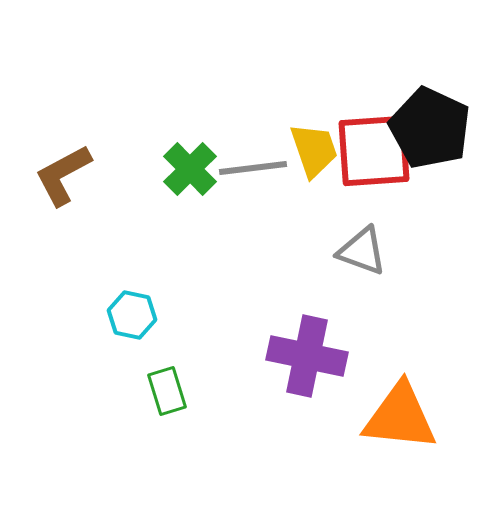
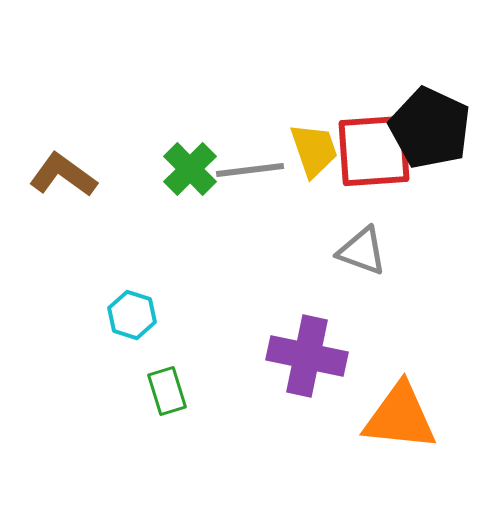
gray line: moved 3 px left, 2 px down
brown L-shape: rotated 64 degrees clockwise
cyan hexagon: rotated 6 degrees clockwise
